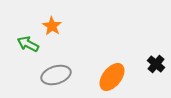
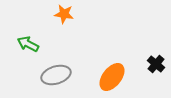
orange star: moved 12 px right, 12 px up; rotated 24 degrees counterclockwise
